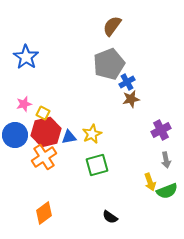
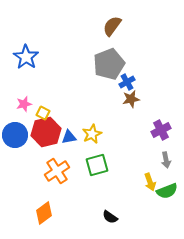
orange cross: moved 13 px right, 14 px down
